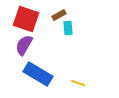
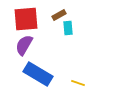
red square: rotated 24 degrees counterclockwise
